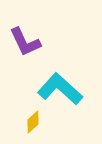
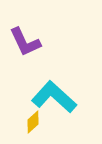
cyan L-shape: moved 6 px left, 8 px down
